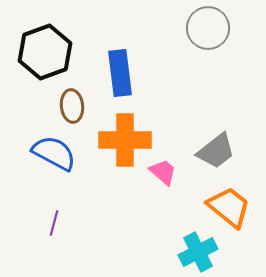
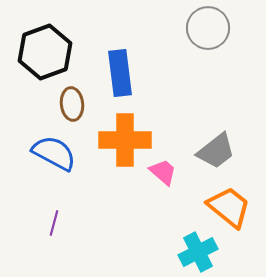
brown ellipse: moved 2 px up
